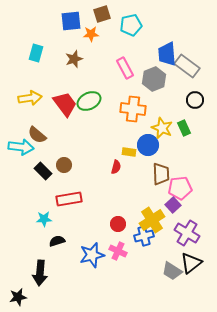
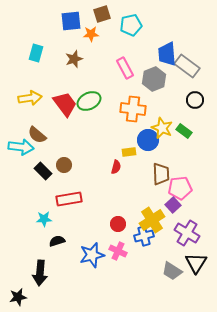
green rectangle: moved 3 px down; rotated 28 degrees counterclockwise
blue circle: moved 5 px up
yellow rectangle: rotated 16 degrees counterclockwise
black triangle: moved 5 px right; rotated 20 degrees counterclockwise
